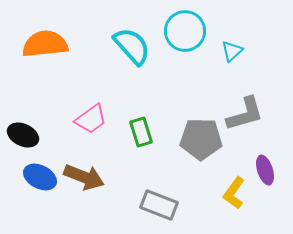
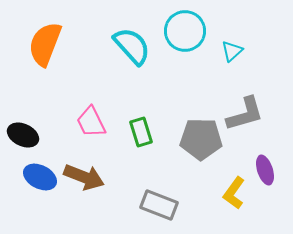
orange semicircle: rotated 63 degrees counterclockwise
pink trapezoid: moved 3 px down; rotated 100 degrees clockwise
